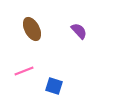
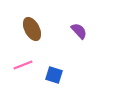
pink line: moved 1 px left, 6 px up
blue square: moved 11 px up
